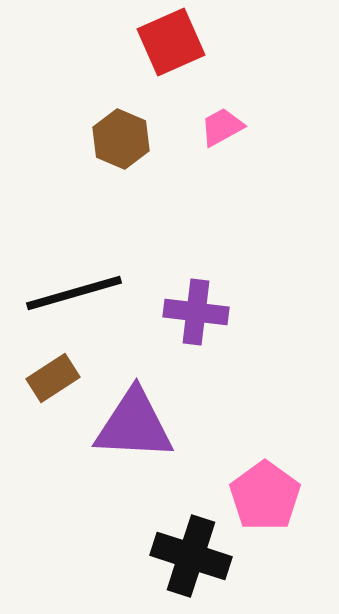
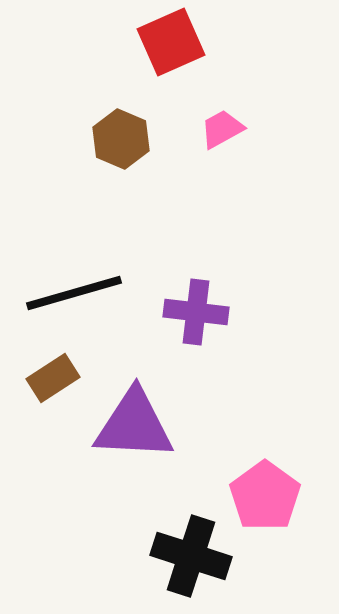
pink trapezoid: moved 2 px down
